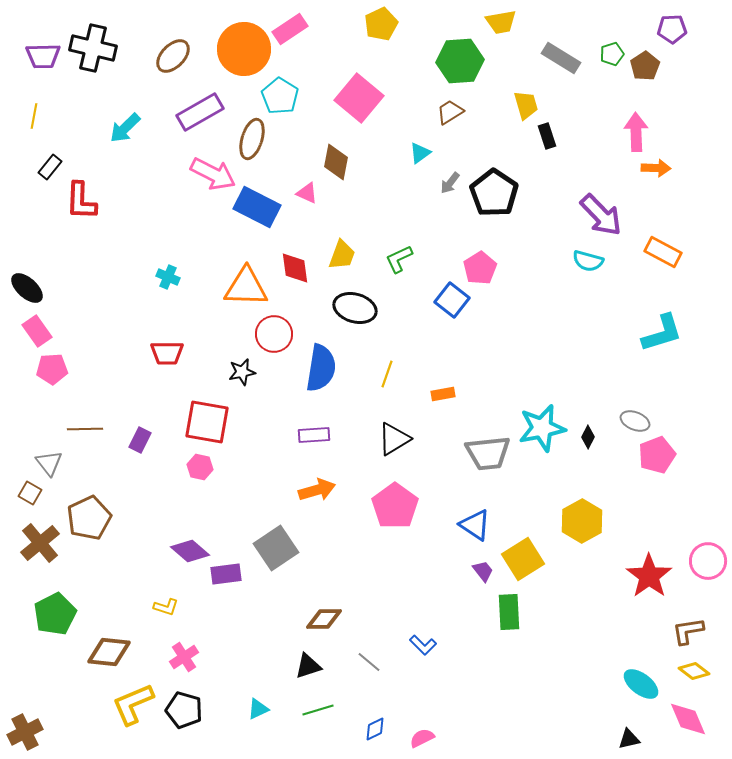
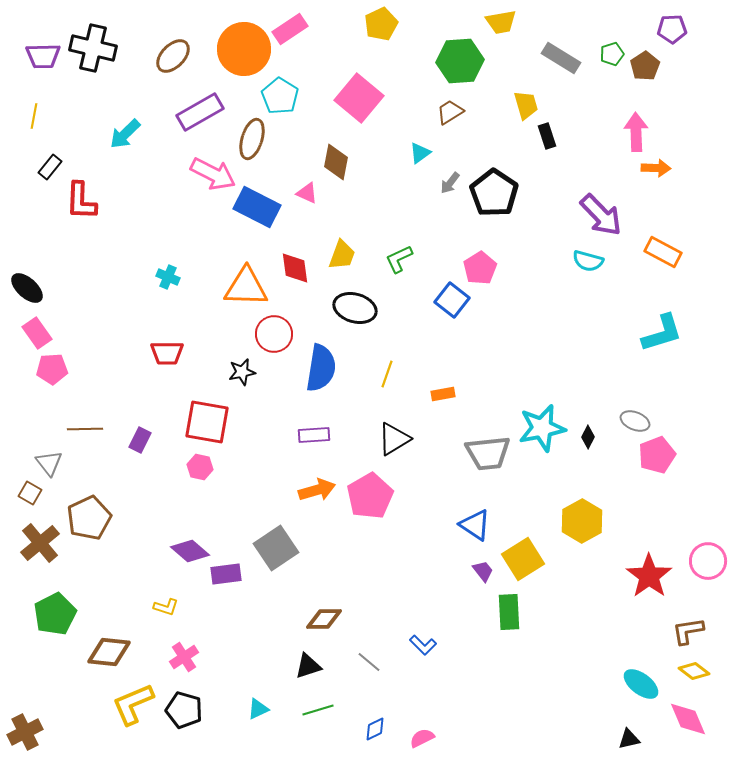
cyan arrow at (125, 128): moved 6 px down
pink rectangle at (37, 331): moved 2 px down
pink pentagon at (395, 506): moved 25 px left, 10 px up; rotated 6 degrees clockwise
